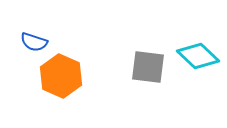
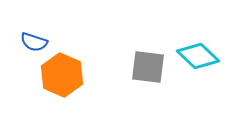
orange hexagon: moved 1 px right, 1 px up
